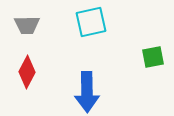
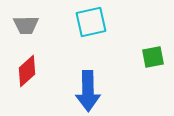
gray trapezoid: moved 1 px left
red diamond: moved 1 px up; rotated 20 degrees clockwise
blue arrow: moved 1 px right, 1 px up
